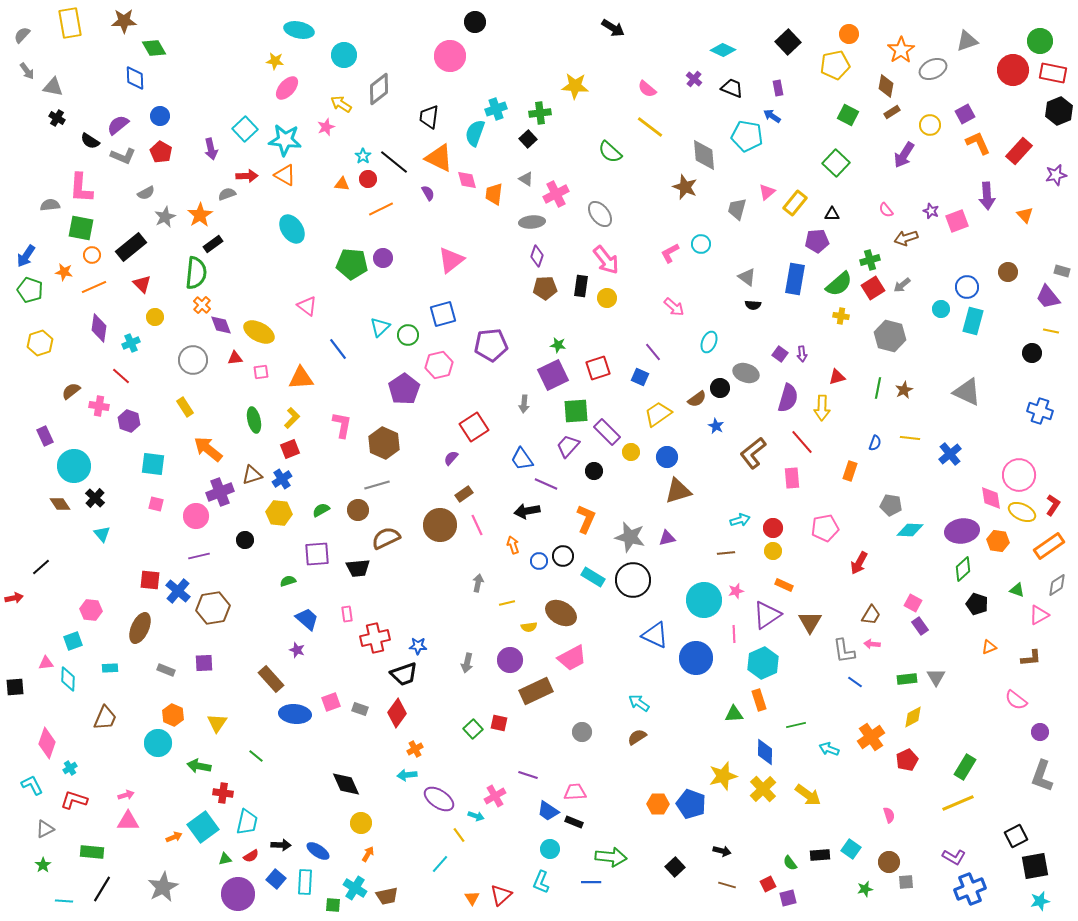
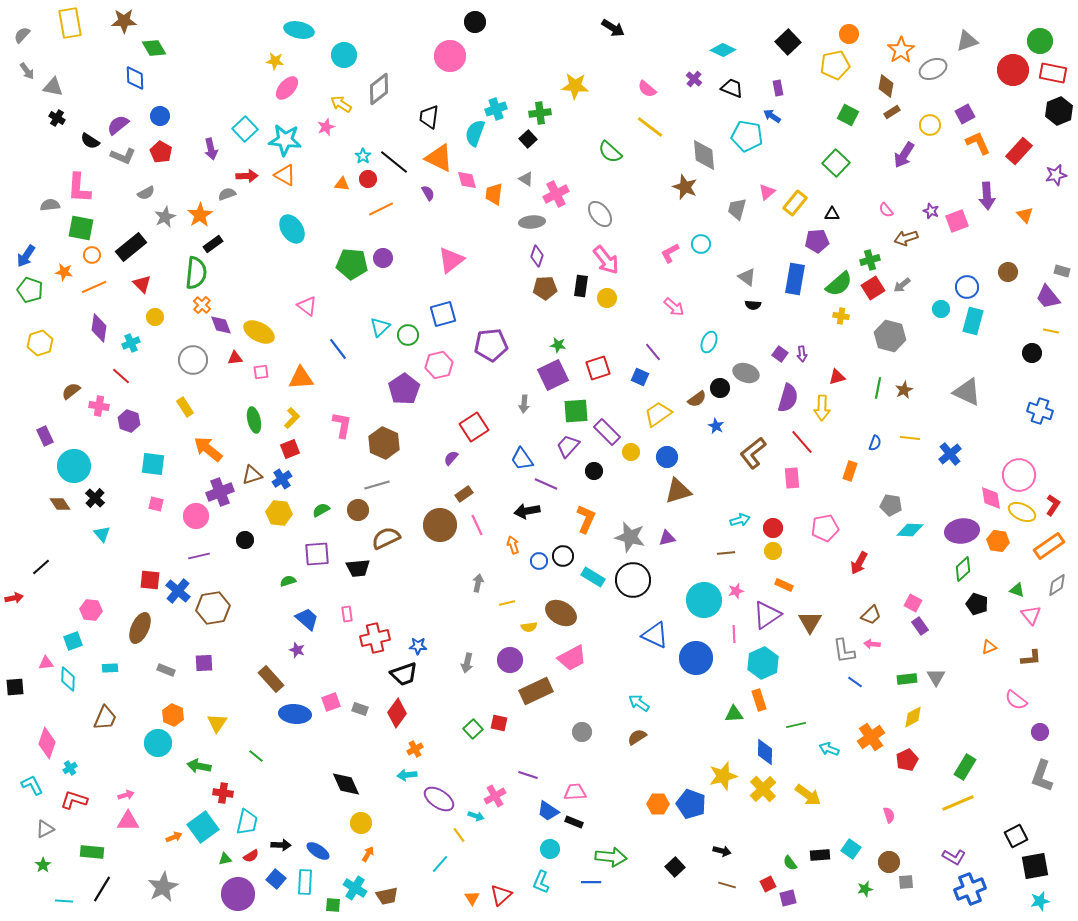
pink L-shape at (81, 188): moved 2 px left
brown trapezoid at (871, 615): rotated 15 degrees clockwise
pink triangle at (1039, 615): moved 8 px left; rotated 40 degrees counterclockwise
